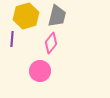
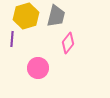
gray trapezoid: moved 1 px left
pink diamond: moved 17 px right
pink circle: moved 2 px left, 3 px up
